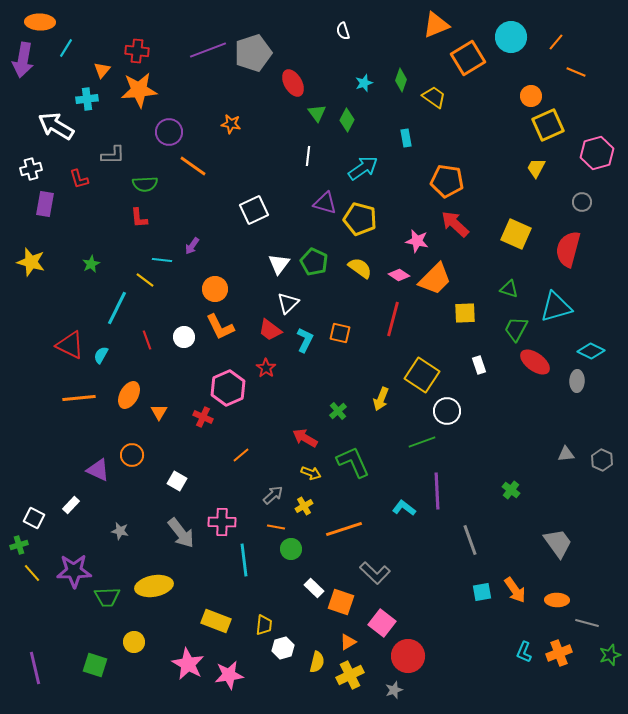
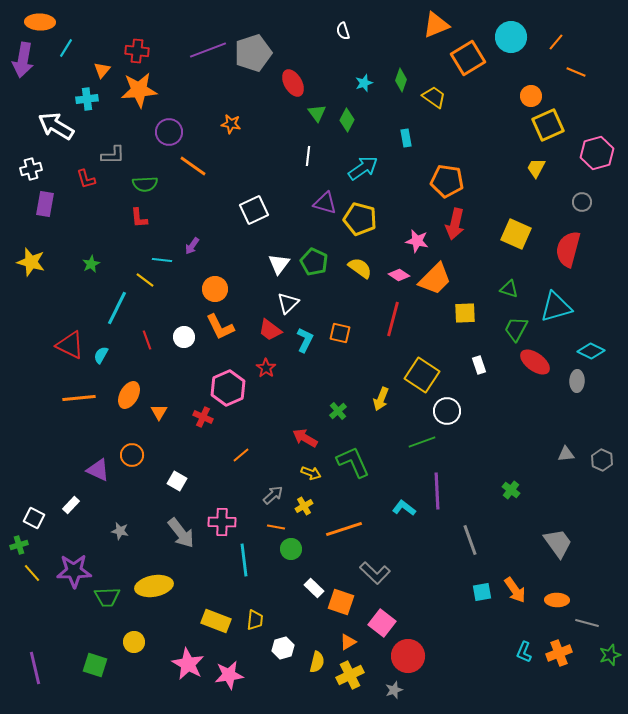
red L-shape at (79, 179): moved 7 px right
red arrow at (455, 224): rotated 120 degrees counterclockwise
yellow trapezoid at (264, 625): moved 9 px left, 5 px up
